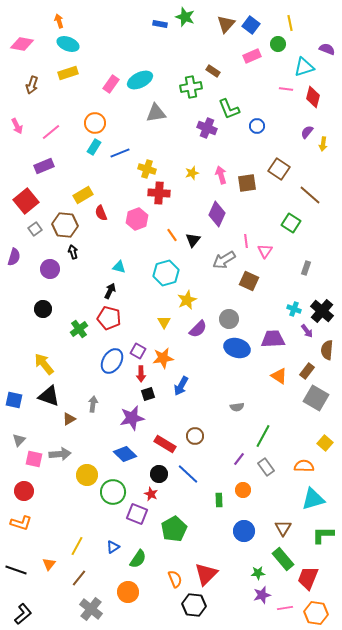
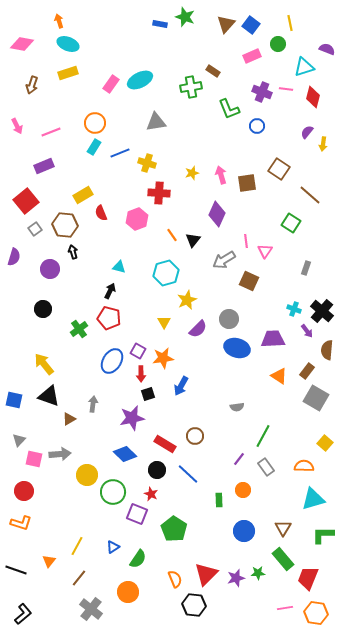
gray triangle at (156, 113): moved 9 px down
purple cross at (207, 128): moved 55 px right, 36 px up
pink line at (51, 132): rotated 18 degrees clockwise
yellow cross at (147, 169): moved 6 px up
black circle at (159, 474): moved 2 px left, 4 px up
green pentagon at (174, 529): rotated 10 degrees counterclockwise
orange triangle at (49, 564): moved 3 px up
purple star at (262, 595): moved 26 px left, 17 px up
